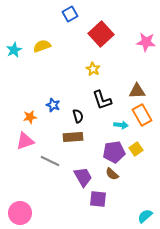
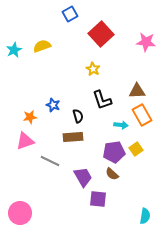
cyan semicircle: rotated 140 degrees clockwise
